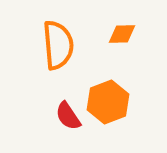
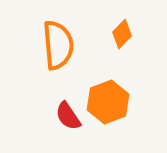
orange diamond: rotated 44 degrees counterclockwise
